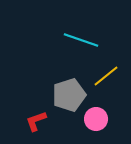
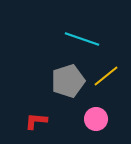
cyan line: moved 1 px right, 1 px up
gray pentagon: moved 1 px left, 14 px up
red L-shape: rotated 25 degrees clockwise
